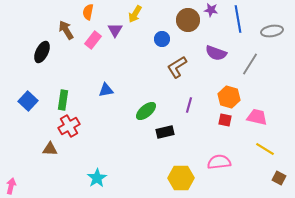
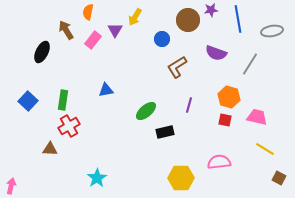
purple star: rotated 16 degrees counterclockwise
yellow arrow: moved 3 px down
